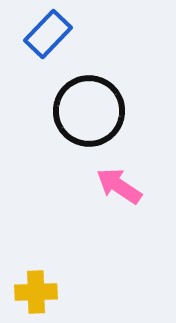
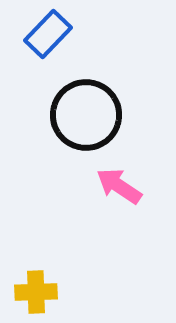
black circle: moved 3 px left, 4 px down
